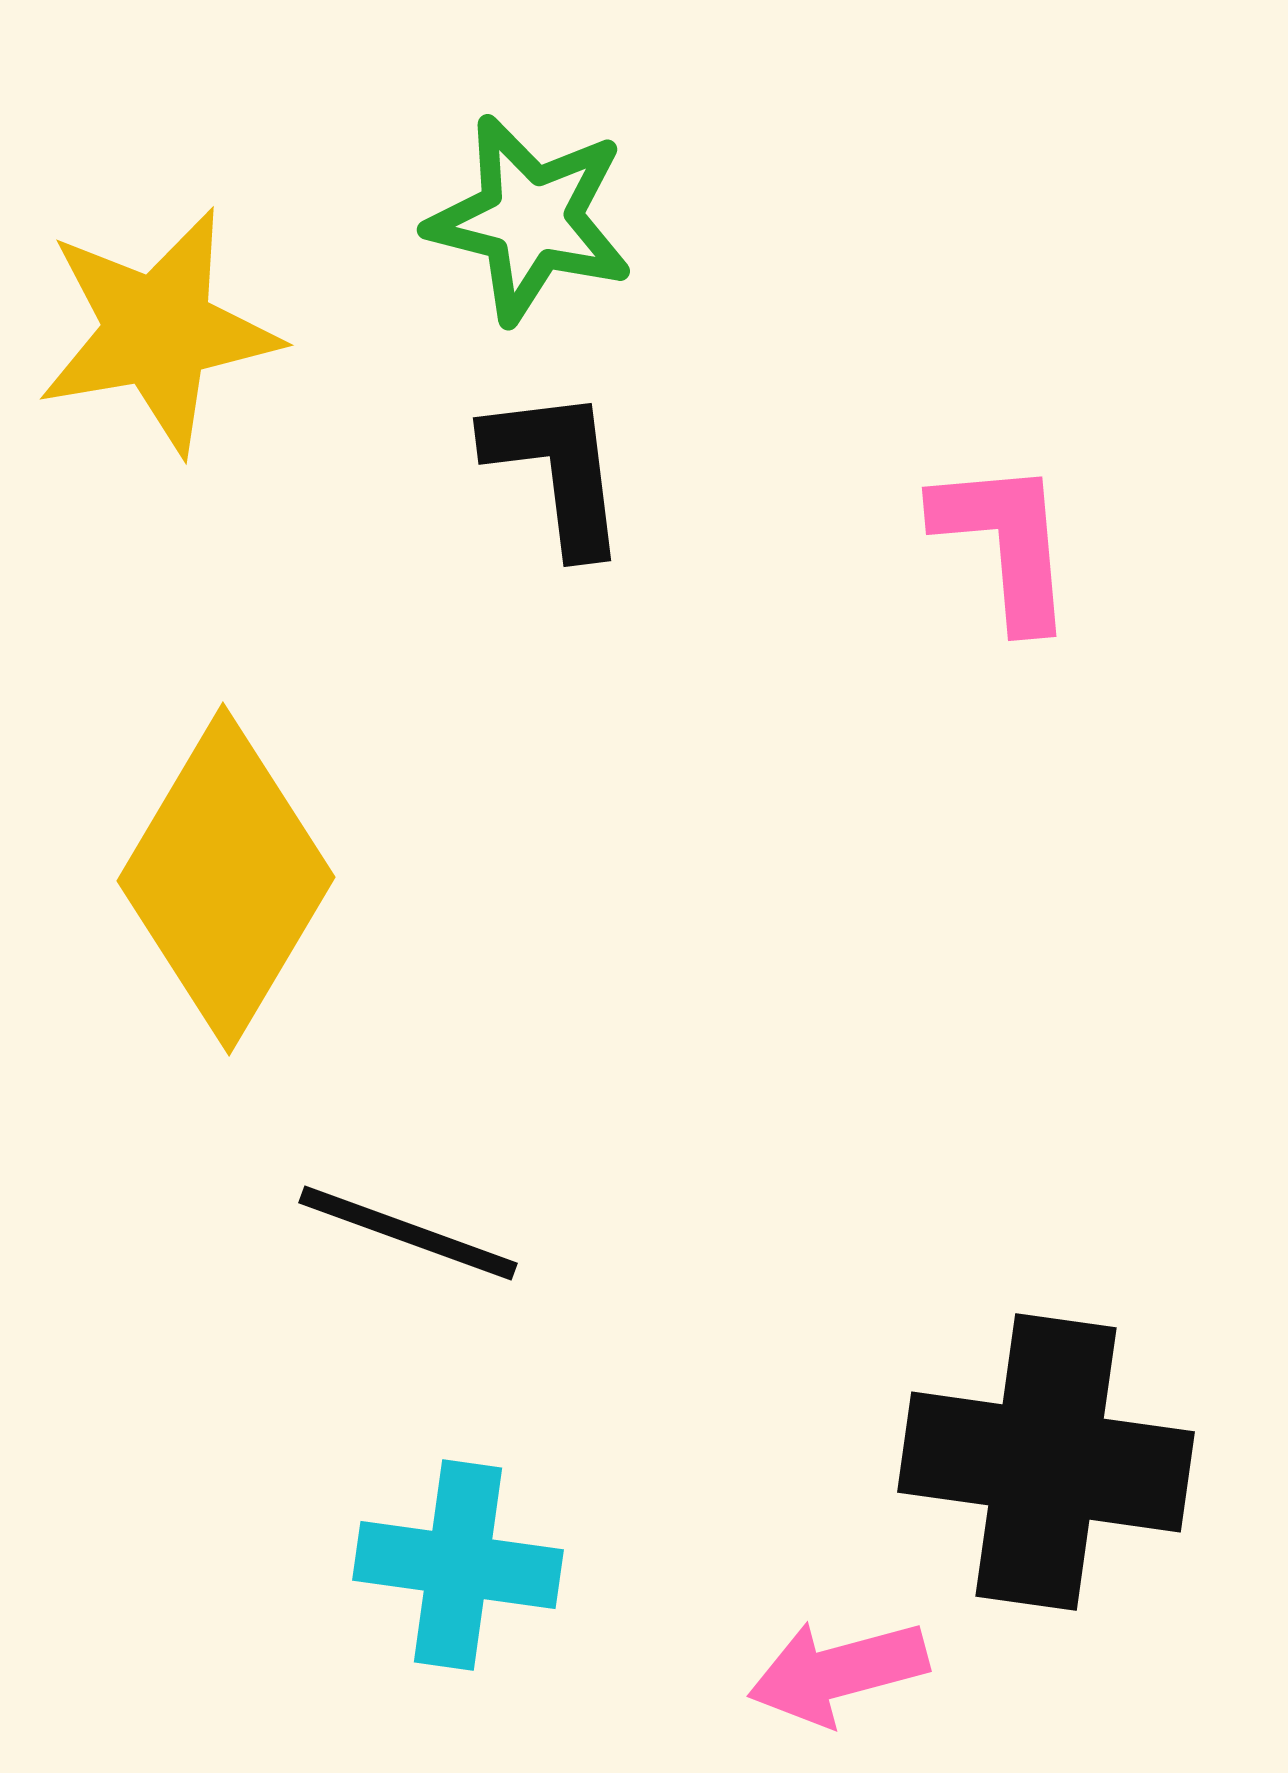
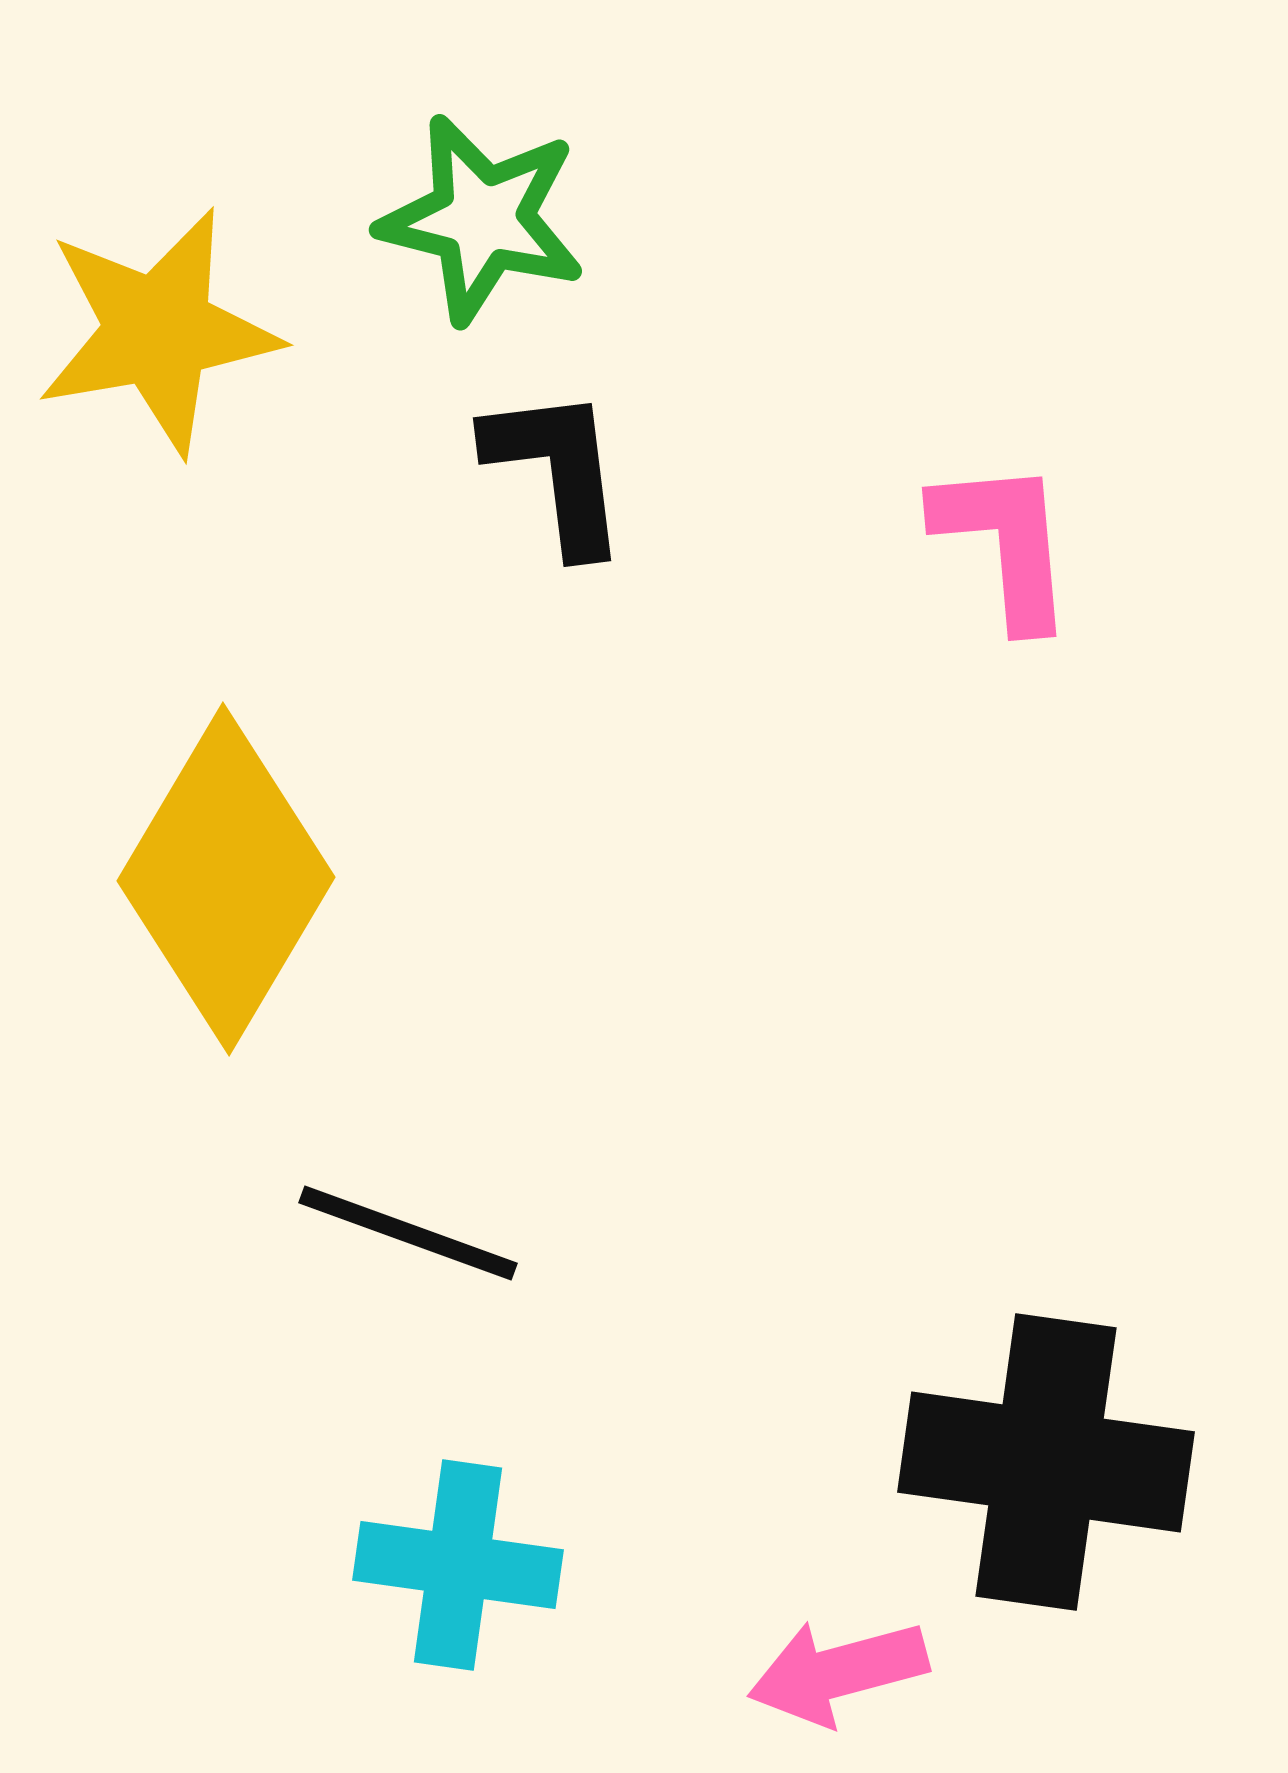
green star: moved 48 px left
